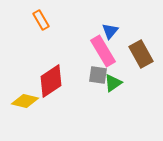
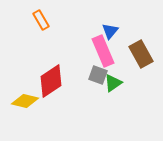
pink rectangle: rotated 8 degrees clockwise
gray square: rotated 12 degrees clockwise
